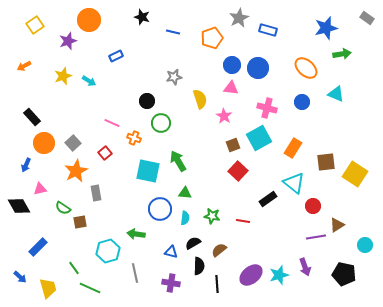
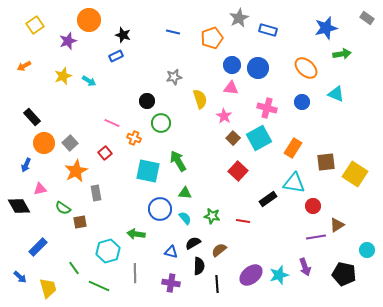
black star at (142, 17): moved 19 px left, 18 px down
gray square at (73, 143): moved 3 px left
brown square at (233, 145): moved 7 px up; rotated 24 degrees counterclockwise
cyan triangle at (294, 183): rotated 30 degrees counterclockwise
cyan semicircle at (185, 218): rotated 48 degrees counterclockwise
cyan circle at (365, 245): moved 2 px right, 5 px down
gray line at (135, 273): rotated 12 degrees clockwise
green line at (90, 288): moved 9 px right, 2 px up
